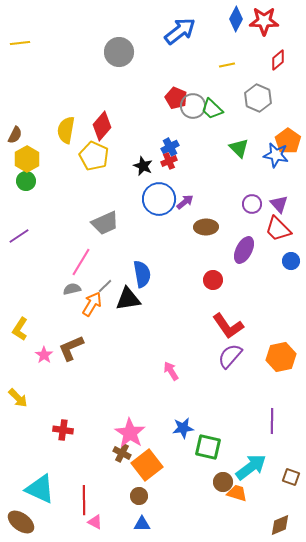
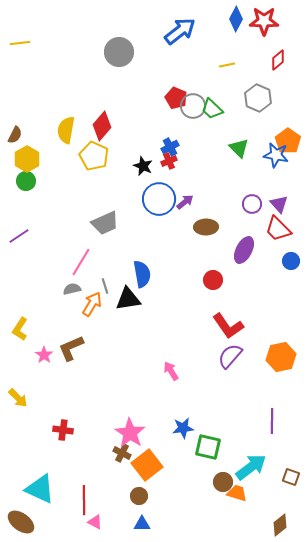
gray line at (105, 286): rotated 63 degrees counterclockwise
brown diamond at (280, 525): rotated 15 degrees counterclockwise
